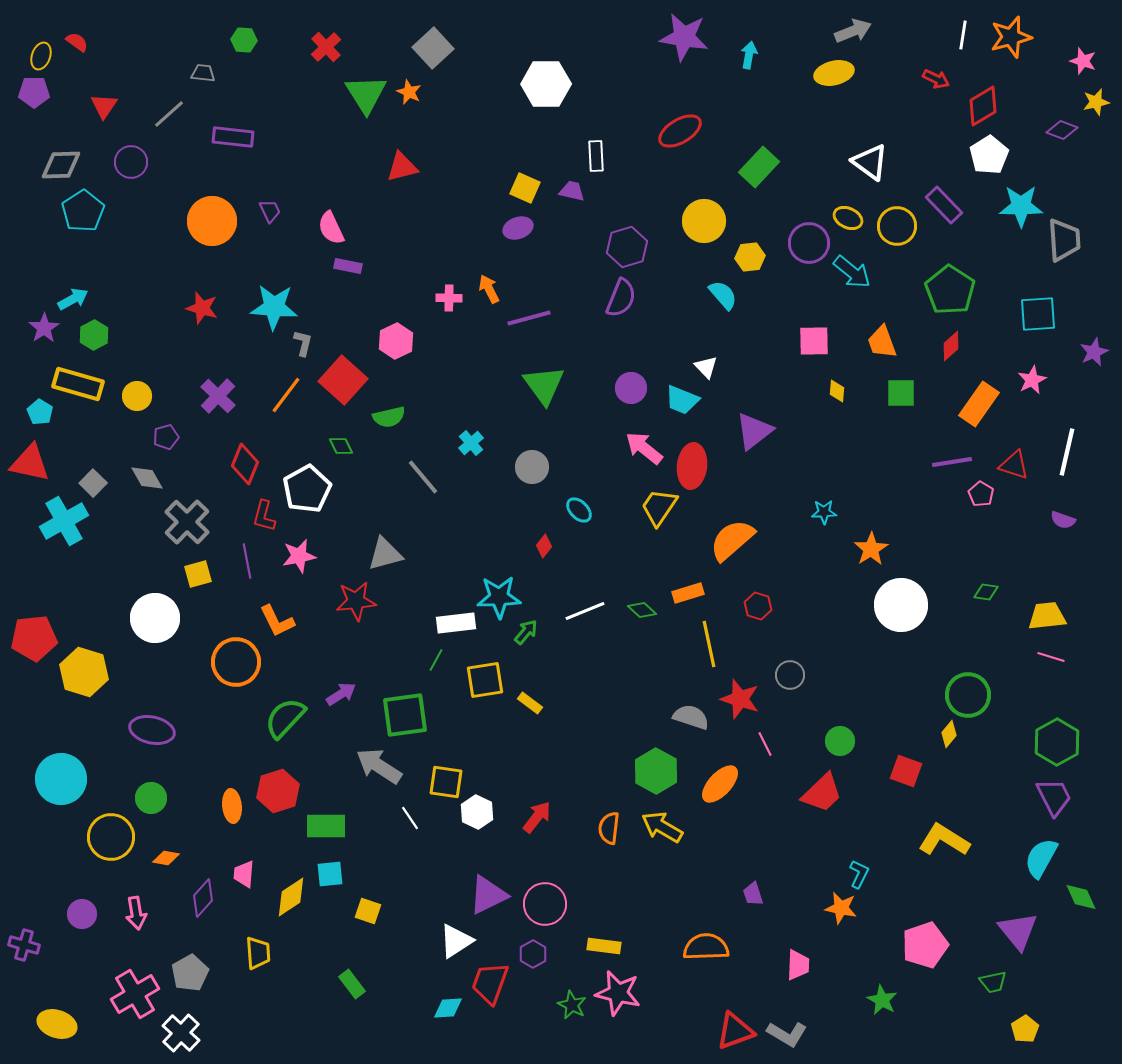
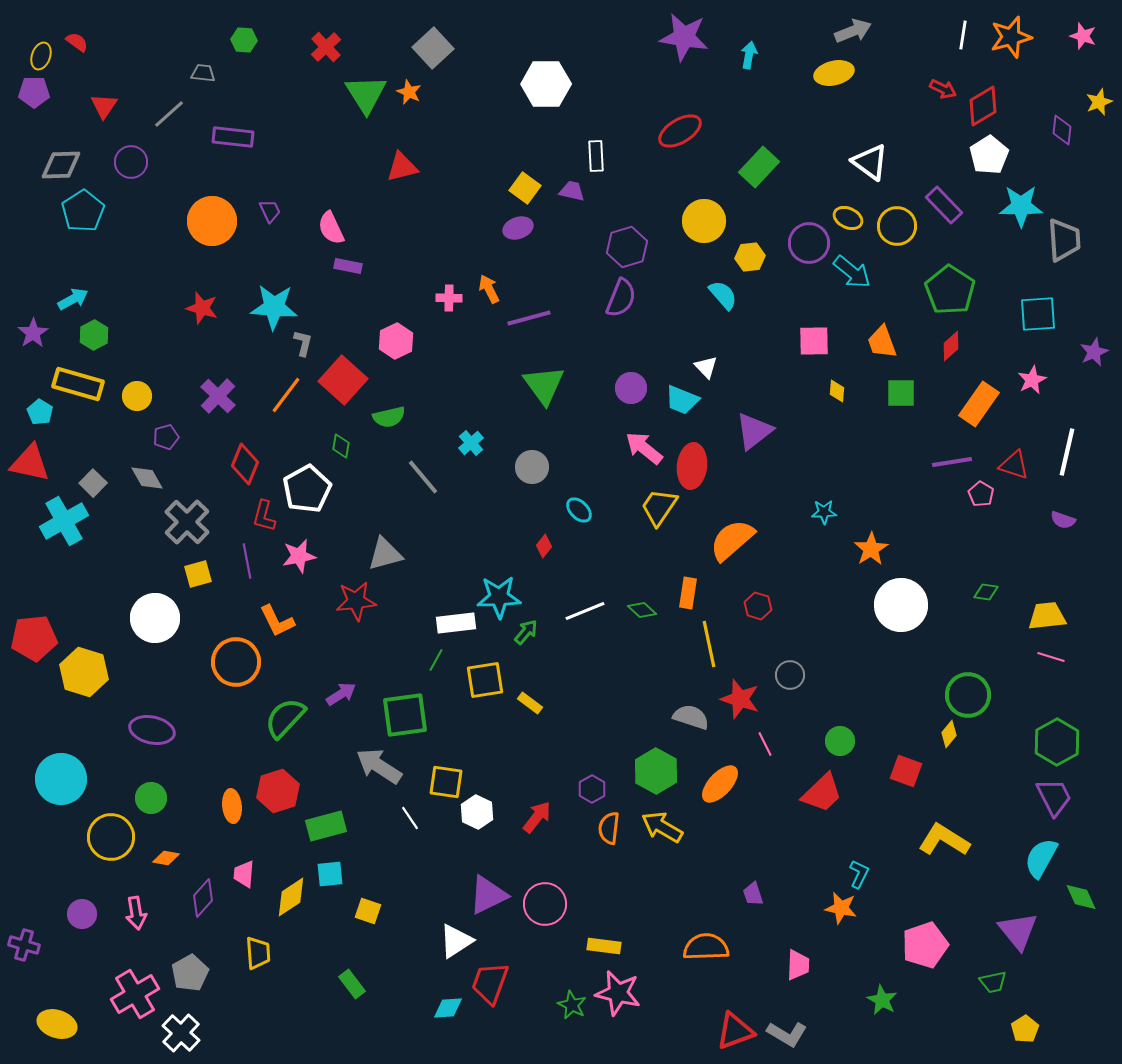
pink star at (1083, 61): moved 25 px up
red arrow at (936, 79): moved 7 px right, 10 px down
yellow star at (1096, 102): moved 3 px right; rotated 8 degrees counterclockwise
purple diamond at (1062, 130): rotated 76 degrees clockwise
yellow square at (525, 188): rotated 12 degrees clockwise
purple star at (44, 328): moved 11 px left, 5 px down
green diamond at (341, 446): rotated 35 degrees clockwise
orange rectangle at (688, 593): rotated 64 degrees counterclockwise
green rectangle at (326, 826): rotated 15 degrees counterclockwise
purple hexagon at (533, 954): moved 59 px right, 165 px up
